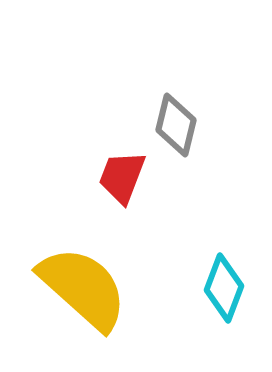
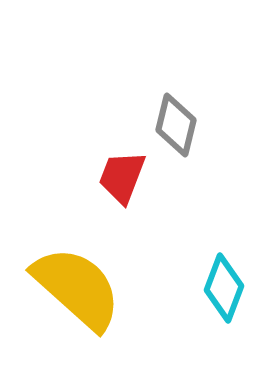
yellow semicircle: moved 6 px left
